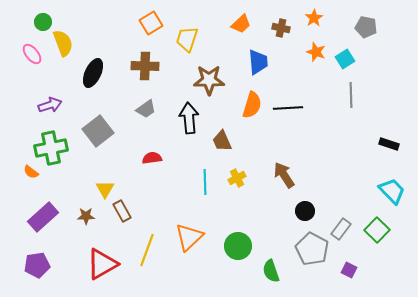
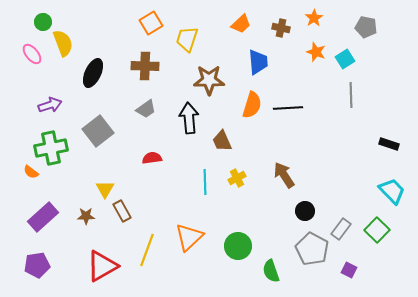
red triangle at (102, 264): moved 2 px down
